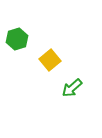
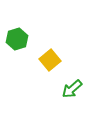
green arrow: moved 1 px down
